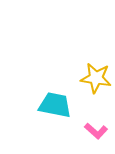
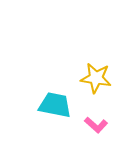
pink L-shape: moved 6 px up
